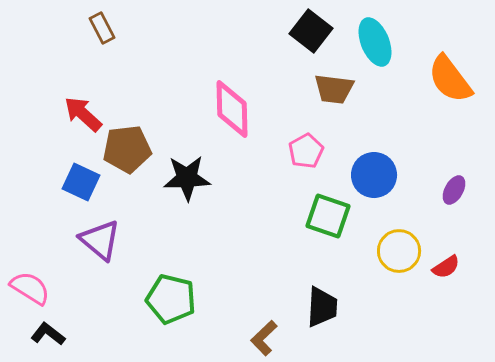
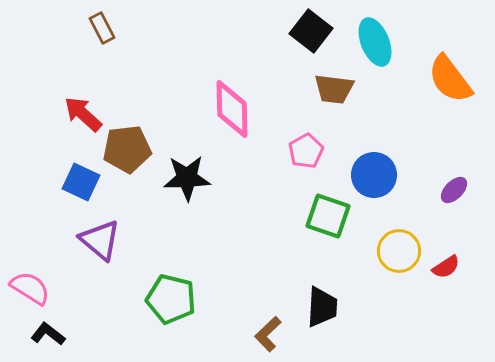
purple ellipse: rotated 16 degrees clockwise
brown L-shape: moved 4 px right, 4 px up
